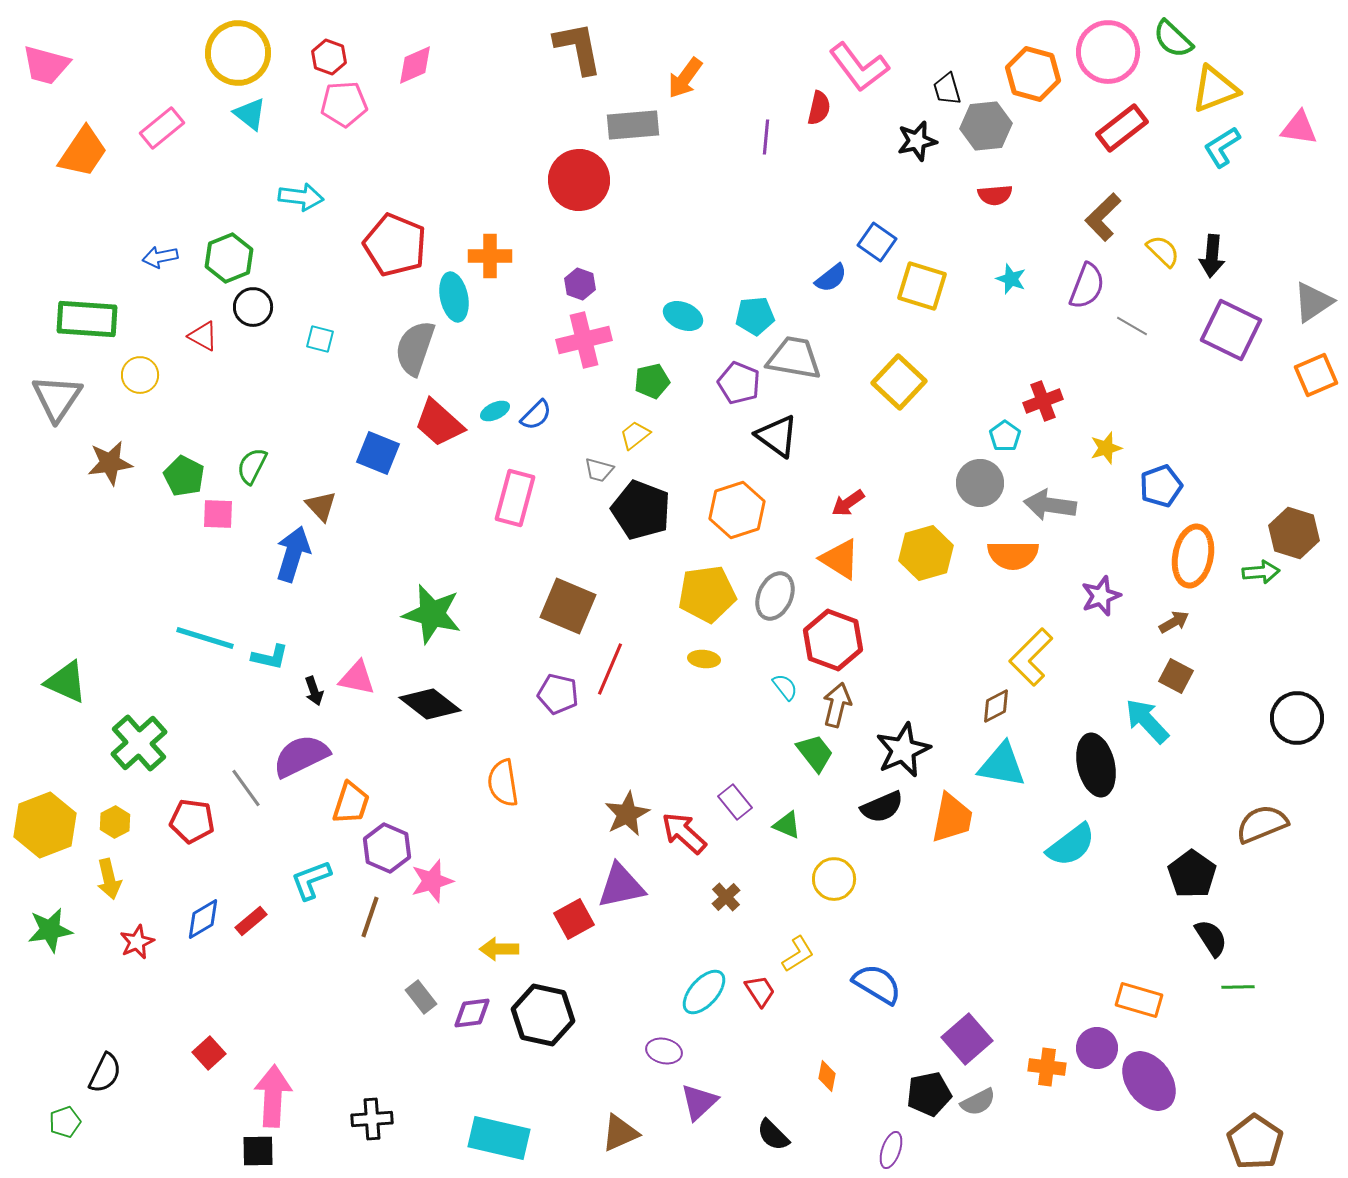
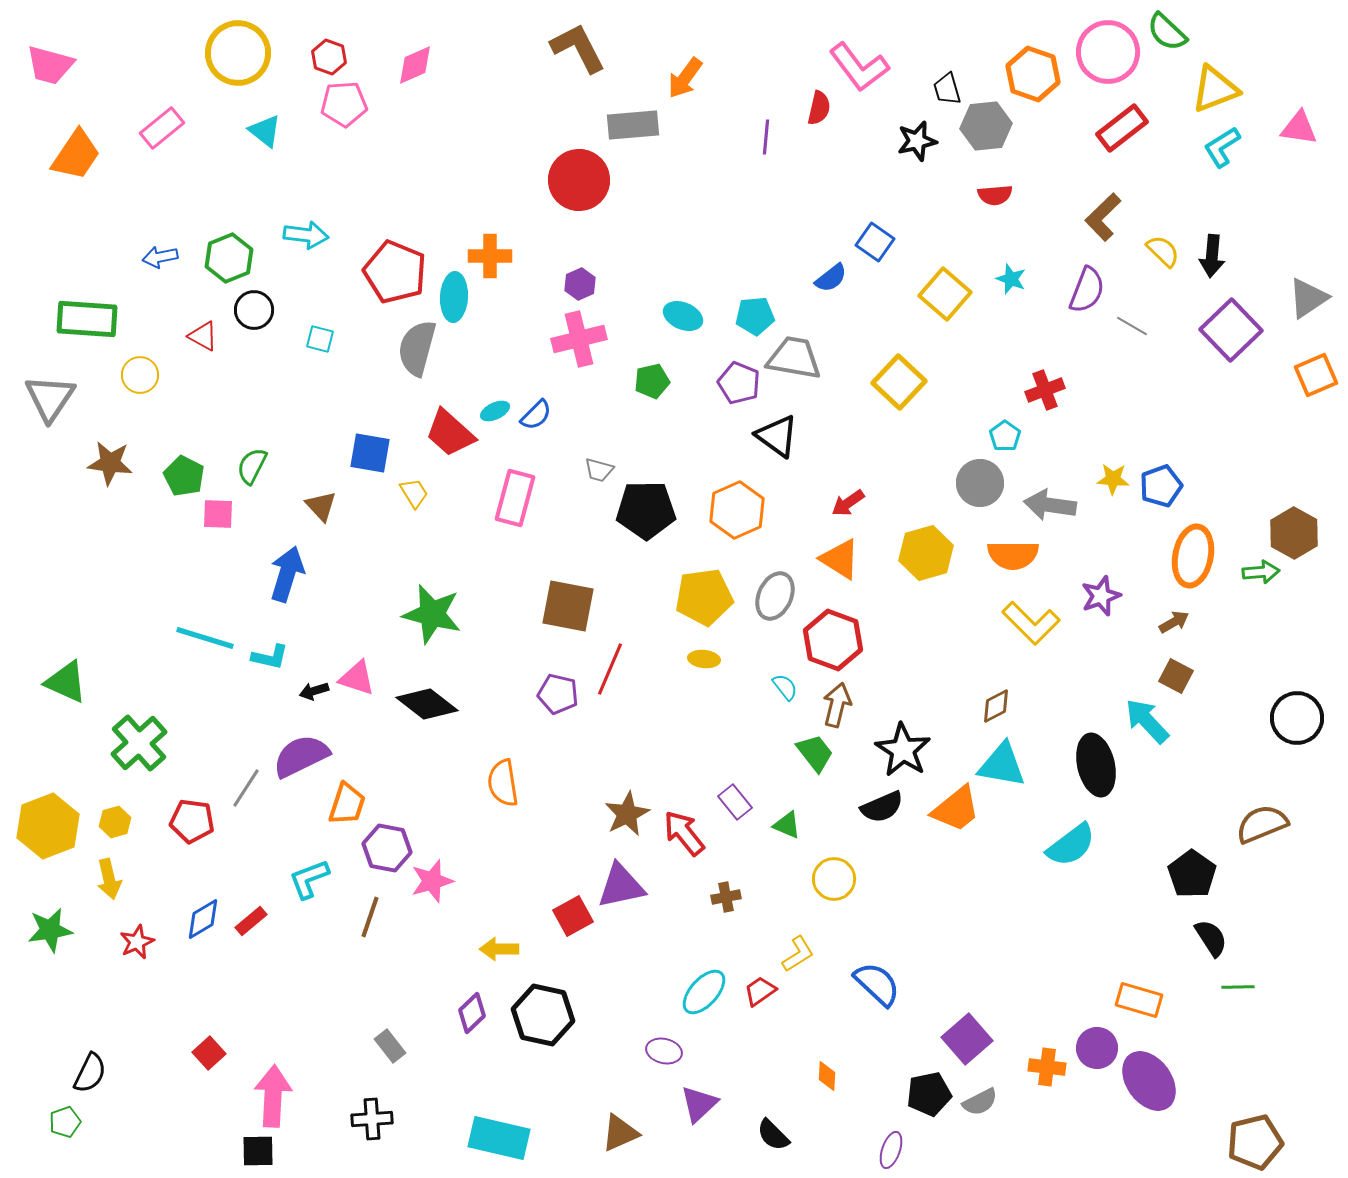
green semicircle at (1173, 39): moved 6 px left, 7 px up
brown L-shape at (578, 48): rotated 16 degrees counterclockwise
pink trapezoid at (46, 65): moved 4 px right
orange hexagon at (1033, 74): rotated 4 degrees clockwise
cyan triangle at (250, 114): moved 15 px right, 17 px down
orange trapezoid at (83, 152): moved 7 px left, 3 px down
cyan arrow at (301, 197): moved 5 px right, 38 px down
blue square at (877, 242): moved 2 px left
red pentagon at (395, 245): moved 27 px down
purple hexagon at (580, 284): rotated 16 degrees clockwise
yellow square at (922, 286): moved 23 px right, 8 px down; rotated 24 degrees clockwise
purple semicircle at (1087, 286): moved 4 px down
cyan ellipse at (454, 297): rotated 15 degrees clockwise
gray triangle at (1313, 302): moved 5 px left, 4 px up
black circle at (253, 307): moved 1 px right, 3 px down
purple square at (1231, 330): rotated 20 degrees clockwise
pink cross at (584, 340): moved 5 px left, 1 px up
gray semicircle at (415, 348): moved 2 px right; rotated 4 degrees counterclockwise
gray triangle at (57, 398): moved 7 px left
red cross at (1043, 401): moved 2 px right, 11 px up
red trapezoid at (439, 423): moved 11 px right, 10 px down
yellow trapezoid at (635, 435): moved 221 px left, 58 px down; rotated 96 degrees clockwise
yellow star at (1106, 448): moved 7 px right, 31 px down; rotated 20 degrees clockwise
blue square at (378, 453): moved 8 px left; rotated 12 degrees counterclockwise
brown star at (110, 463): rotated 15 degrees clockwise
black pentagon at (641, 510): moved 5 px right; rotated 22 degrees counterclockwise
orange hexagon at (737, 510): rotated 6 degrees counterclockwise
brown hexagon at (1294, 533): rotated 12 degrees clockwise
blue arrow at (293, 554): moved 6 px left, 20 px down
yellow pentagon at (707, 594): moved 3 px left, 3 px down
brown square at (568, 606): rotated 12 degrees counterclockwise
yellow L-shape at (1031, 657): moved 34 px up; rotated 90 degrees counterclockwise
pink triangle at (357, 678): rotated 6 degrees clockwise
black arrow at (314, 691): rotated 92 degrees clockwise
black diamond at (430, 704): moved 3 px left
black star at (903, 750): rotated 16 degrees counterclockwise
gray line at (246, 788): rotated 69 degrees clockwise
orange trapezoid at (351, 803): moved 4 px left, 1 px down
orange trapezoid at (952, 818): moved 4 px right, 9 px up; rotated 40 degrees clockwise
yellow hexagon at (115, 822): rotated 12 degrees clockwise
yellow hexagon at (45, 825): moved 3 px right, 1 px down
red arrow at (684, 833): rotated 9 degrees clockwise
purple hexagon at (387, 848): rotated 12 degrees counterclockwise
cyan L-shape at (311, 880): moved 2 px left, 1 px up
brown cross at (726, 897): rotated 32 degrees clockwise
red square at (574, 919): moved 1 px left, 3 px up
blue semicircle at (877, 984): rotated 12 degrees clockwise
red trapezoid at (760, 991): rotated 92 degrees counterclockwise
gray rectangle at (421, 997): moved 31 px left, 49 px down
purple diamond at (472, 1013): rotated 36 degrees counterclockwise
black semicircle at (105, 1073): moved 15 px left
orange diamond at (827, 1076): rotated 8 degrees counterclockwise
purple triangle at (699, 1102): moved 2 px down
gray semicircle at (978, 1102): moved 2 px right
brown pentagon at (1255, 1142): rotated 24 degrees clockwise
